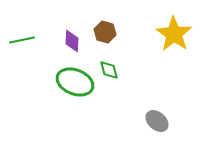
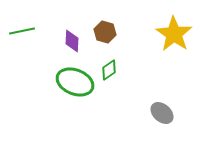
green line: moved 9 px up
green diamond: rotated 70 degrees clockwise
gray ellipse: moved 5 px right, 8 px up
